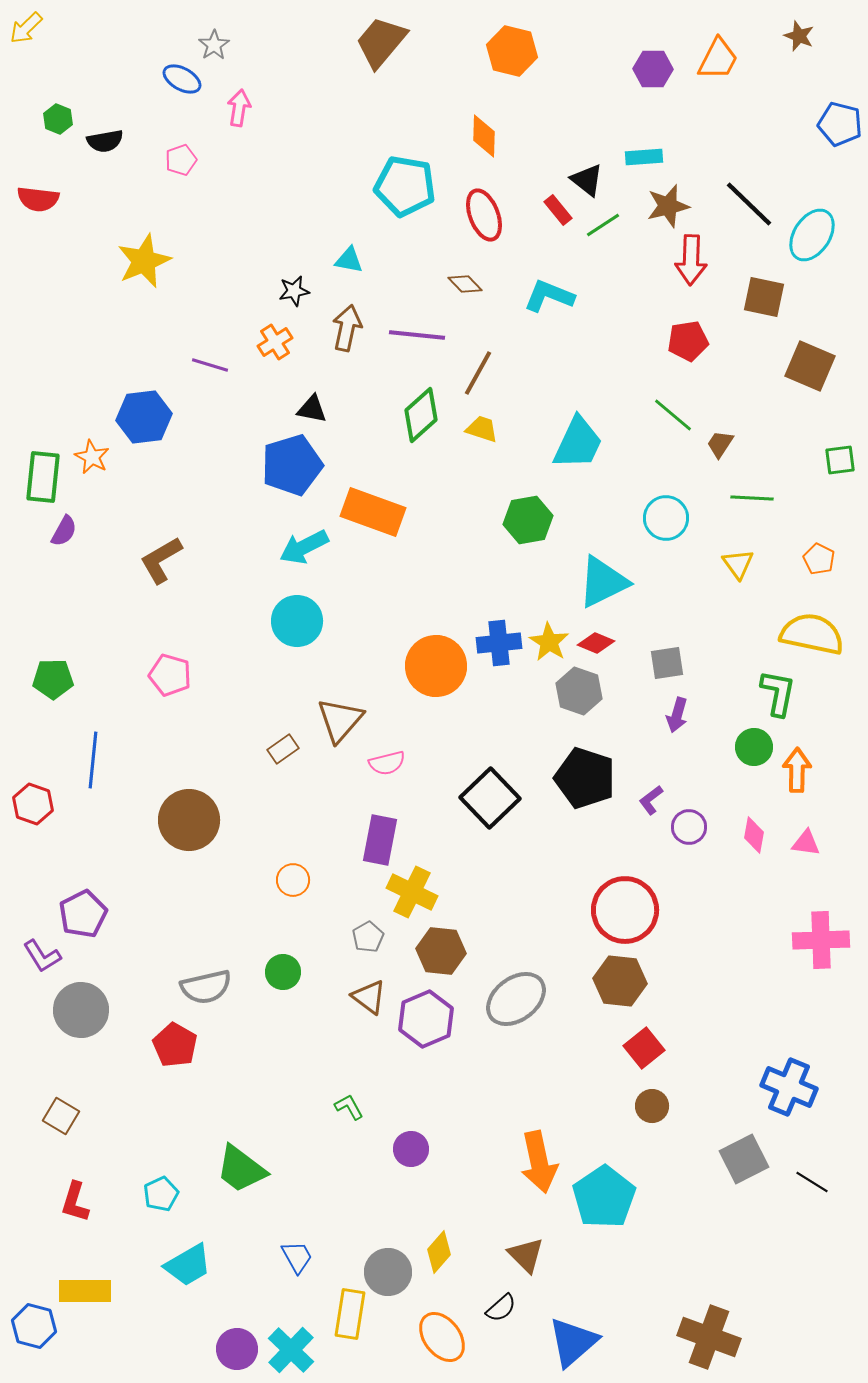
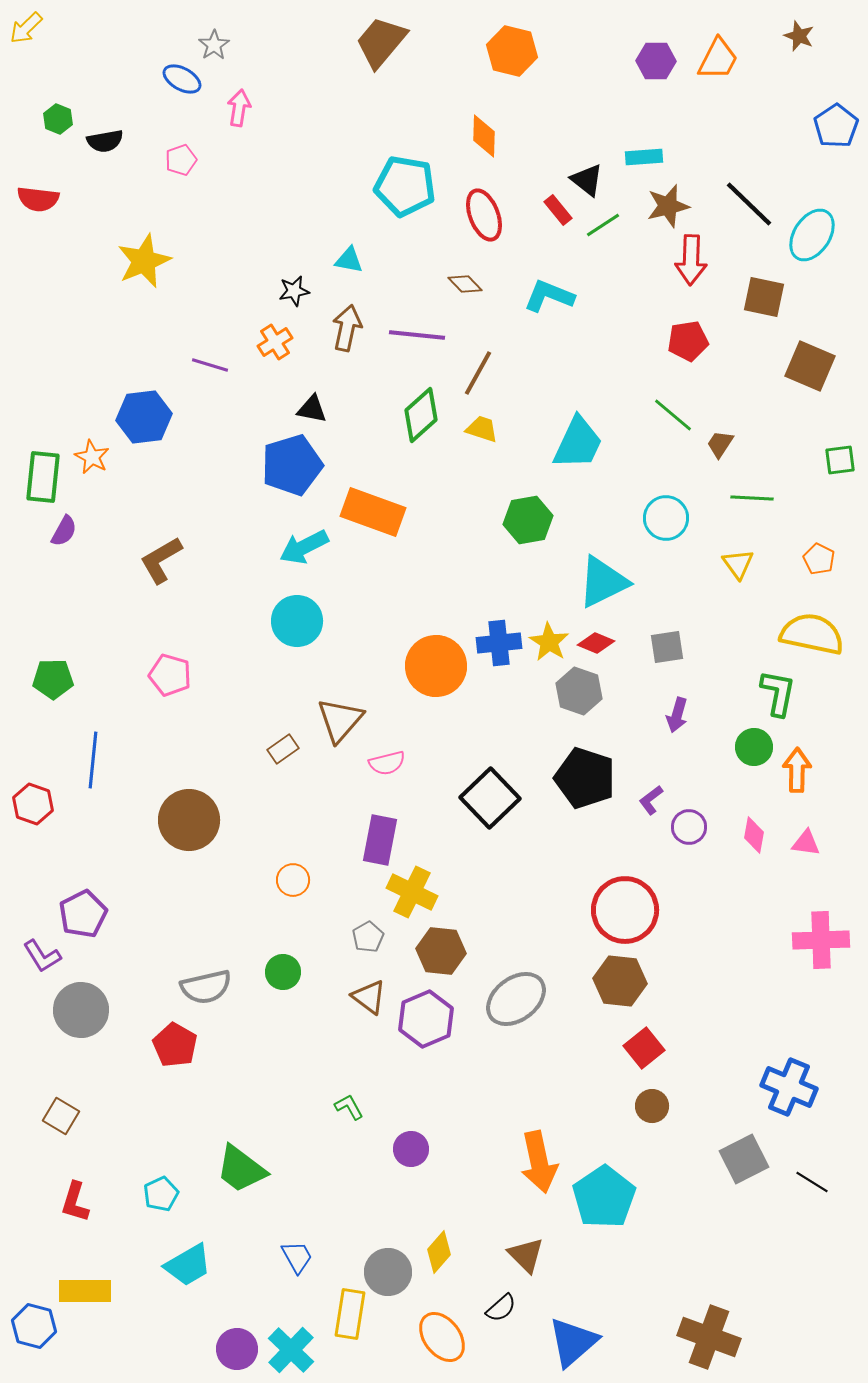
purple hexagon at (653, 69): moved 3 px right, 8 px up
blue pentagon at (840, 124): moved 4 px left, 2 px down; rotated 24 degrees clockwise
gray square at (667, 663): moved 16 px up
